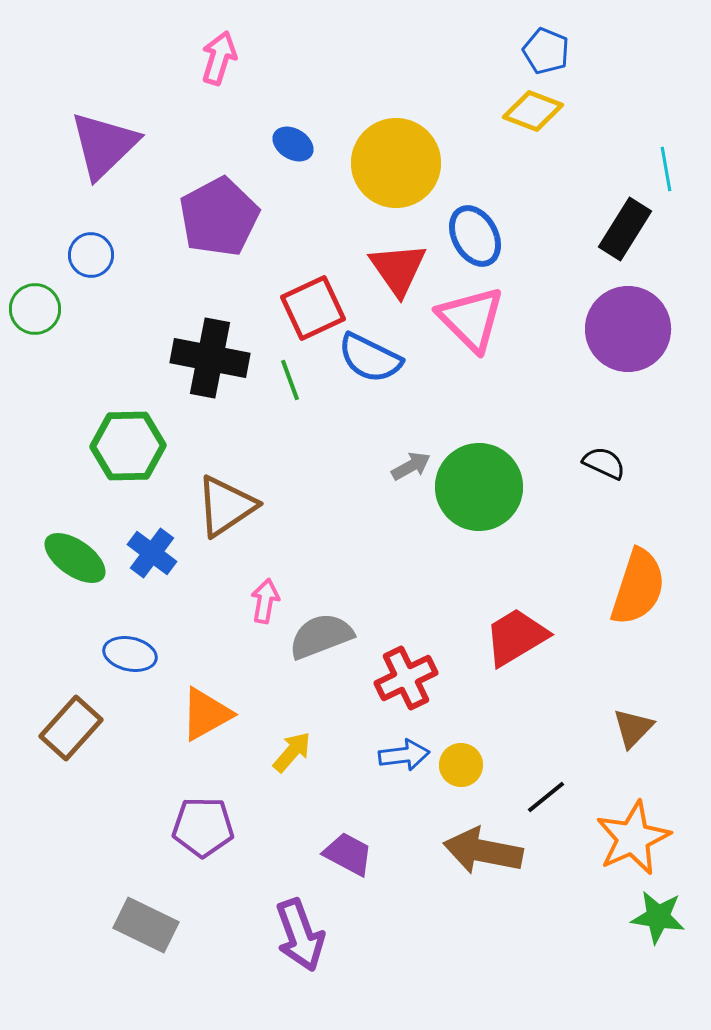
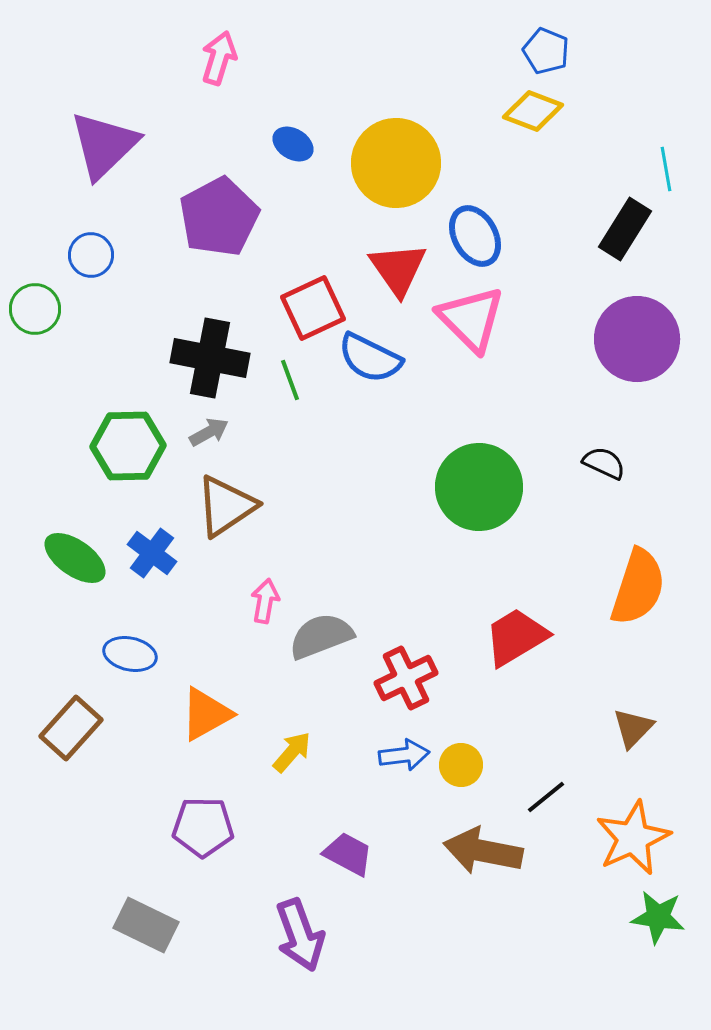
purple circle at (628, 329): moved 9 px right, 10 px down
gray arrow at (411, 466): moved 202 px left, 34 px up
